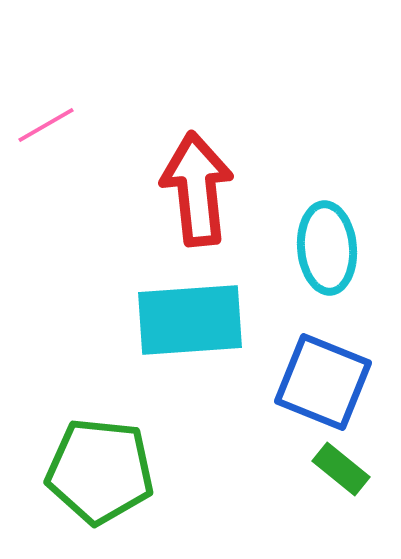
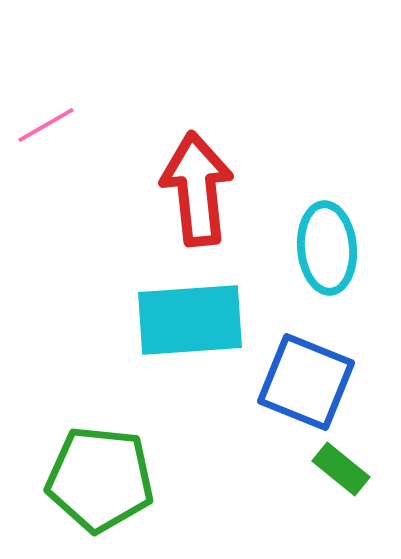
blue square: moved 17 px left
green pentagon: moved 8 px down
